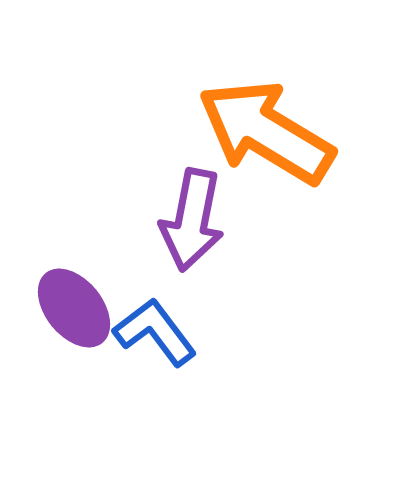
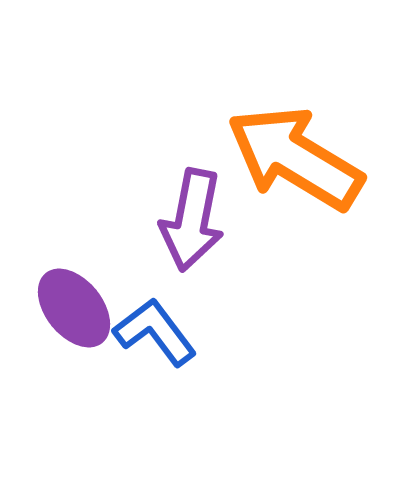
orange arrow: moved 29 px right, 26 px down
